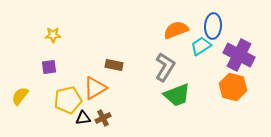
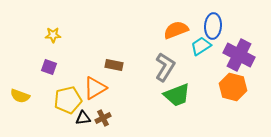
purple square: rotated 28 degrees clockwise
yellow semicircle: rotated 108 degrees counterclockwise
